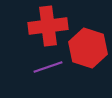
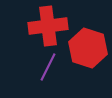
purple line: rotated 44 degrees counterclockwise
